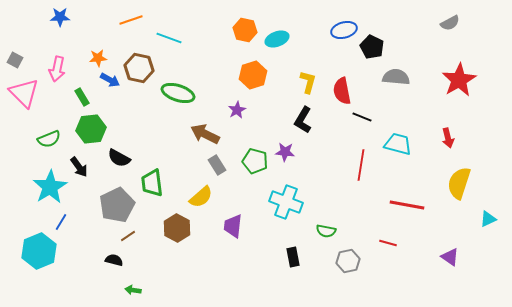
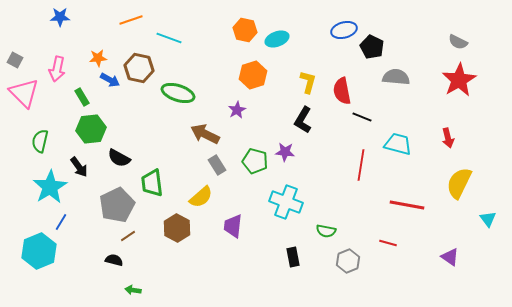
gray semicircle at (450, 23): moved 8 px right, 19 px down; rotated 54 degrees clockwise
green semicircle at (49, 139): moved 9 px left, 2 px down; rotated 125 degrees clockwise
yellow semicircle at (459, 183): rotated 8 degrees clockwise
cyan triangle at (488, 219): rotated 42 degrees counterclockwise
gray hexagon at (348, 261): rotated 10 degrees counterclockwise
